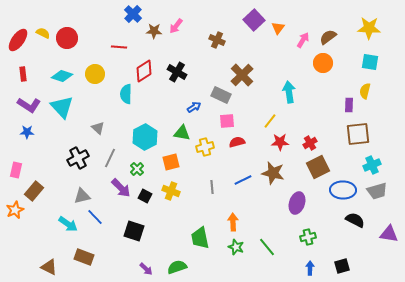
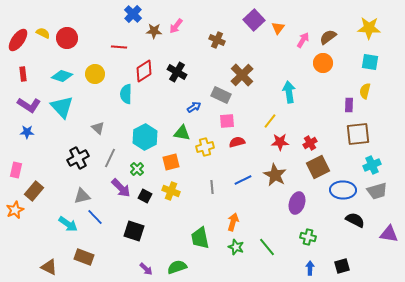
brown star at (273, 173): moved 2 px right, 2 px down; rotated 15 degrees clockwise
orange arrow at (233, 222): rotated 18 degrees clockwise
green cross at (308, 237): rotated 28 degrees clockwise
